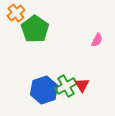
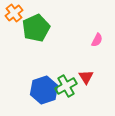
orange cross: moved 2 px left
green pentagon: moved 1 px right, 1 px up; rotated 12 degrees clockwise
red triangle: moved 4 px right, 8 px up
